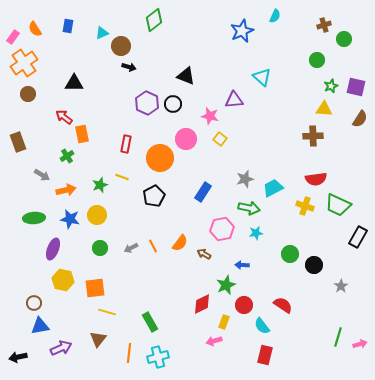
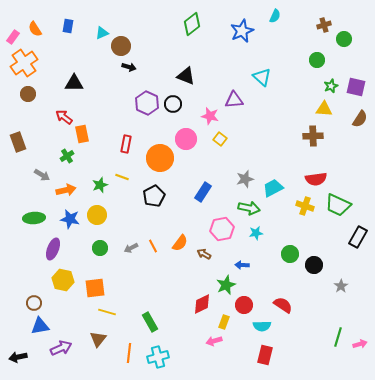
green diamond at (154, 20): moved 38 px right, 4 px down
cyan semicircle at (262, 326): rotated 54 degrees counterclockwise
